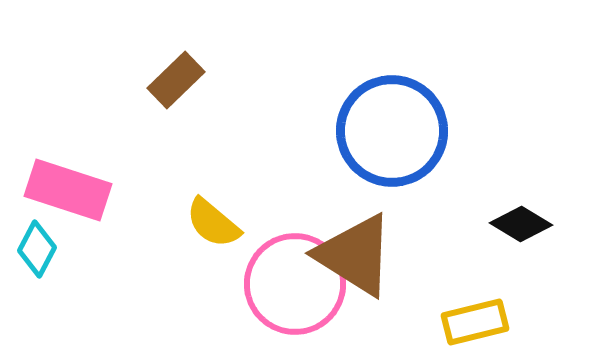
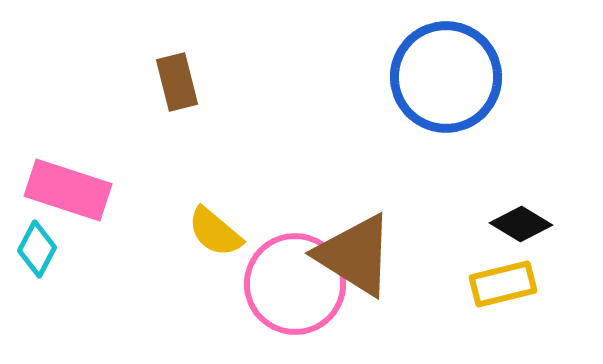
brown rectangle: moved 1 px right, 2 px down; rotated 60 degrees counterclockwise
blue circle: moved 54 px right, 54 px up
yellow semicircle: moved 2 px right, 9 px down
yellow rectangle: moved 28 px right, 38 px up
